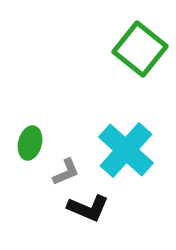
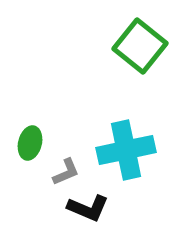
green square: moved 3 px up
cyan cross: rotated 36 degrees clockwise
